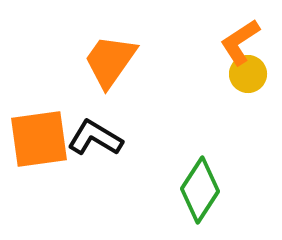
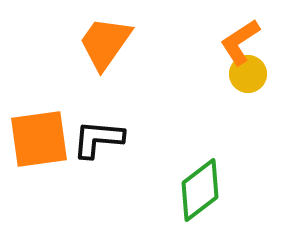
orange trapezoid: moved 5 px left, 18 px up
black L-shape: moved 3 px right, 1 px down; rotated 26 degrees counterclockwise
green diamond: rotated 20 degrees clockwise
